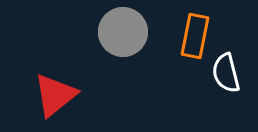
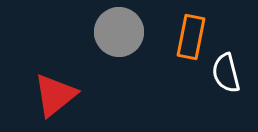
gray circle: moved 4 px left
orange rectangle: moved 4 px left, 1 px down
